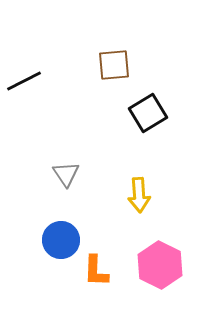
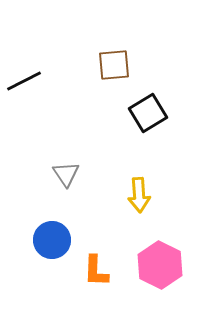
blue circle: moved 9 px left
